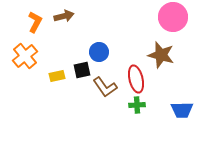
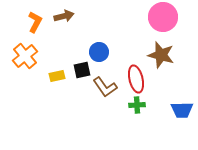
pink circle: moved 10 px left
